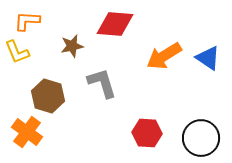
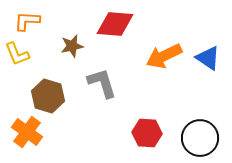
yellow L-shape: moved 2 px down
orange arrow: rotated 6 degrees clockwise
black circle: moved 1 px left
